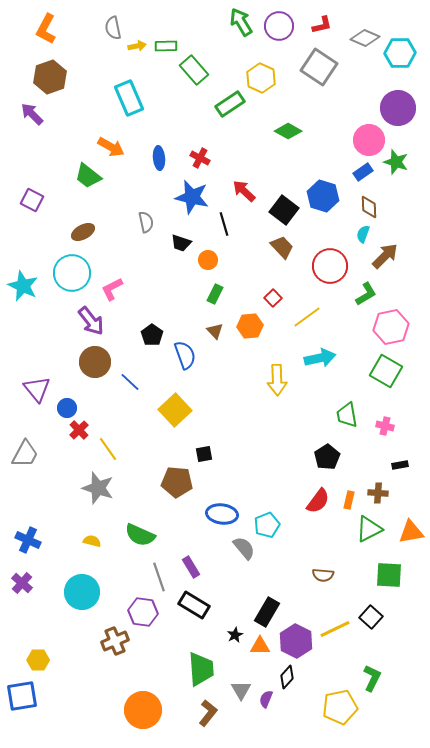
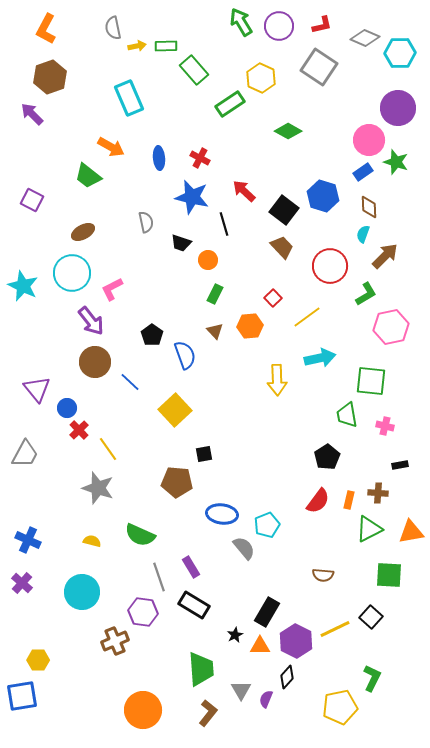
green square at (386, 371): moved 15 px left, 10 px down; rotated 24 degrees counterclockwise
